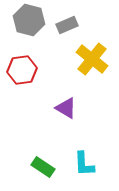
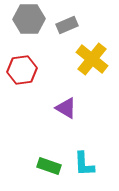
gray hexagon: moved 1 px up; rotated 16 degrees counterclockwise
green rectangle: moved 6 px right, 1 px up; rotated 15 degrees counterclockwise
